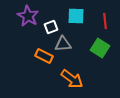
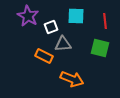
green square: rotated 18 degrees counterclockwise
orange arrow: rotated 15 degrees counterclockwise
